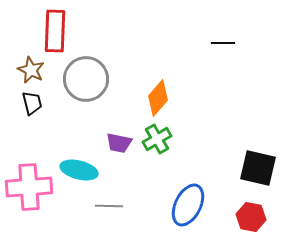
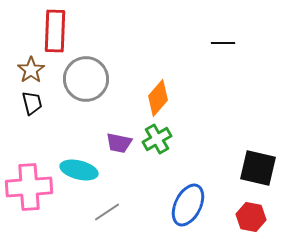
brown star: rotated 12 degrees clockwise
gray line: moved 2 px left, 6 px down; rotated 36 degrees counterclockwise
